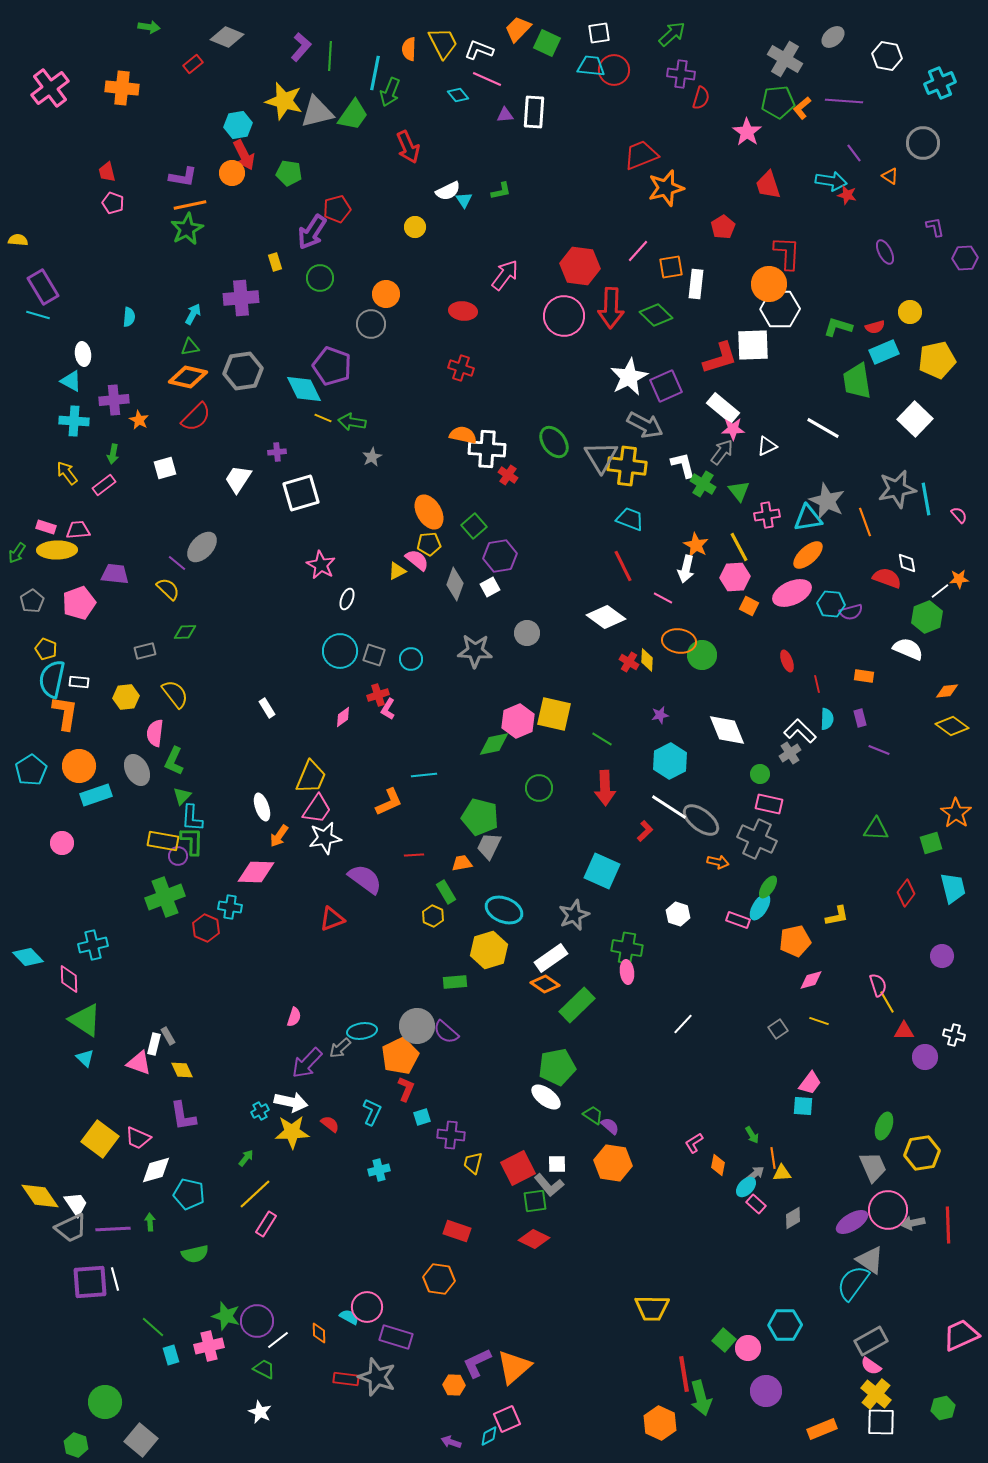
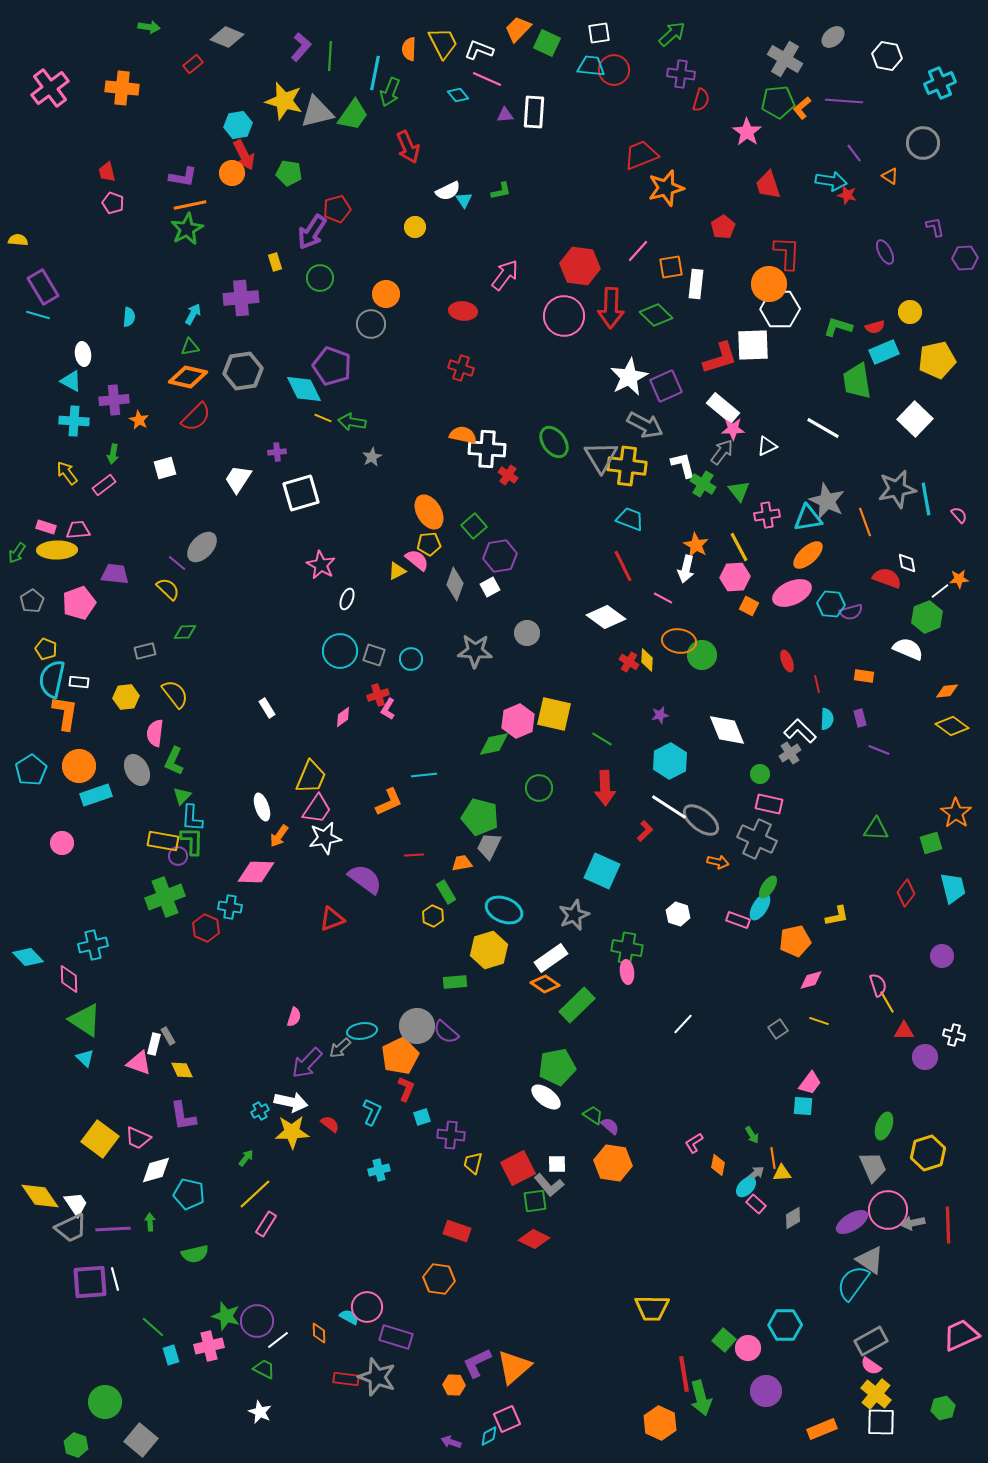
red semicircle at (701, 98): moved 2 px down
yellow hexagon at (922, 1153): moved 6 px right; rotated 8 degrees counterclockwise
